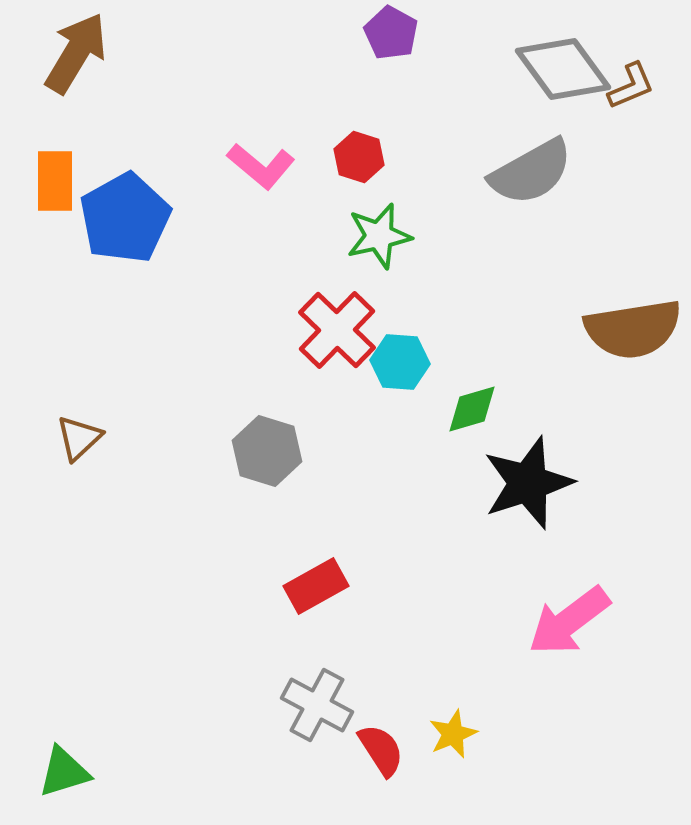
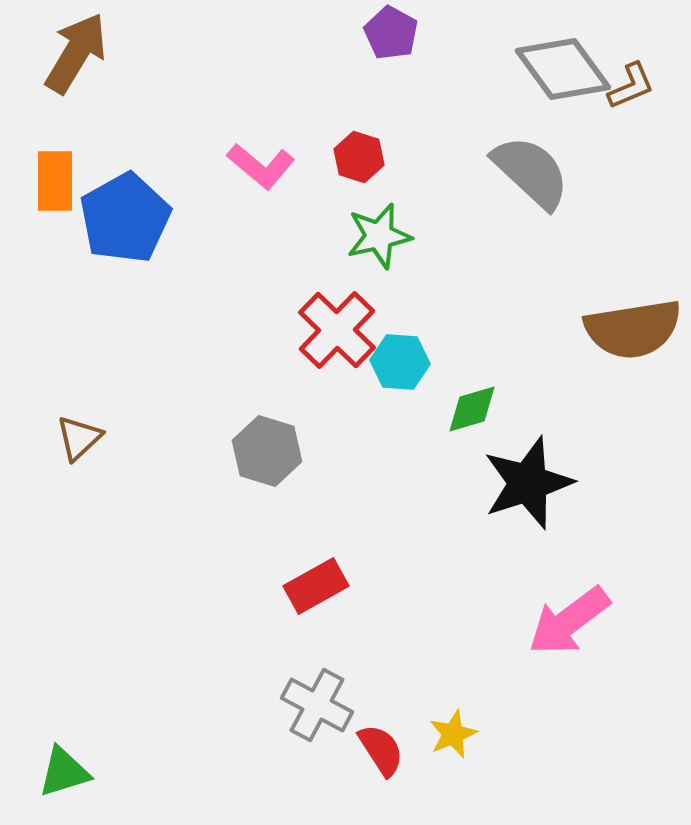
gray semicircle: rotated 108 degrees counterclockwise
